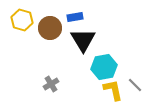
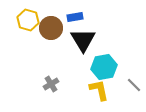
yellow hexagon: moved 6 px right
brown circle: moved 1 px right
gray line: moved 1 px left
yellow L-shape: moved 14 px left
